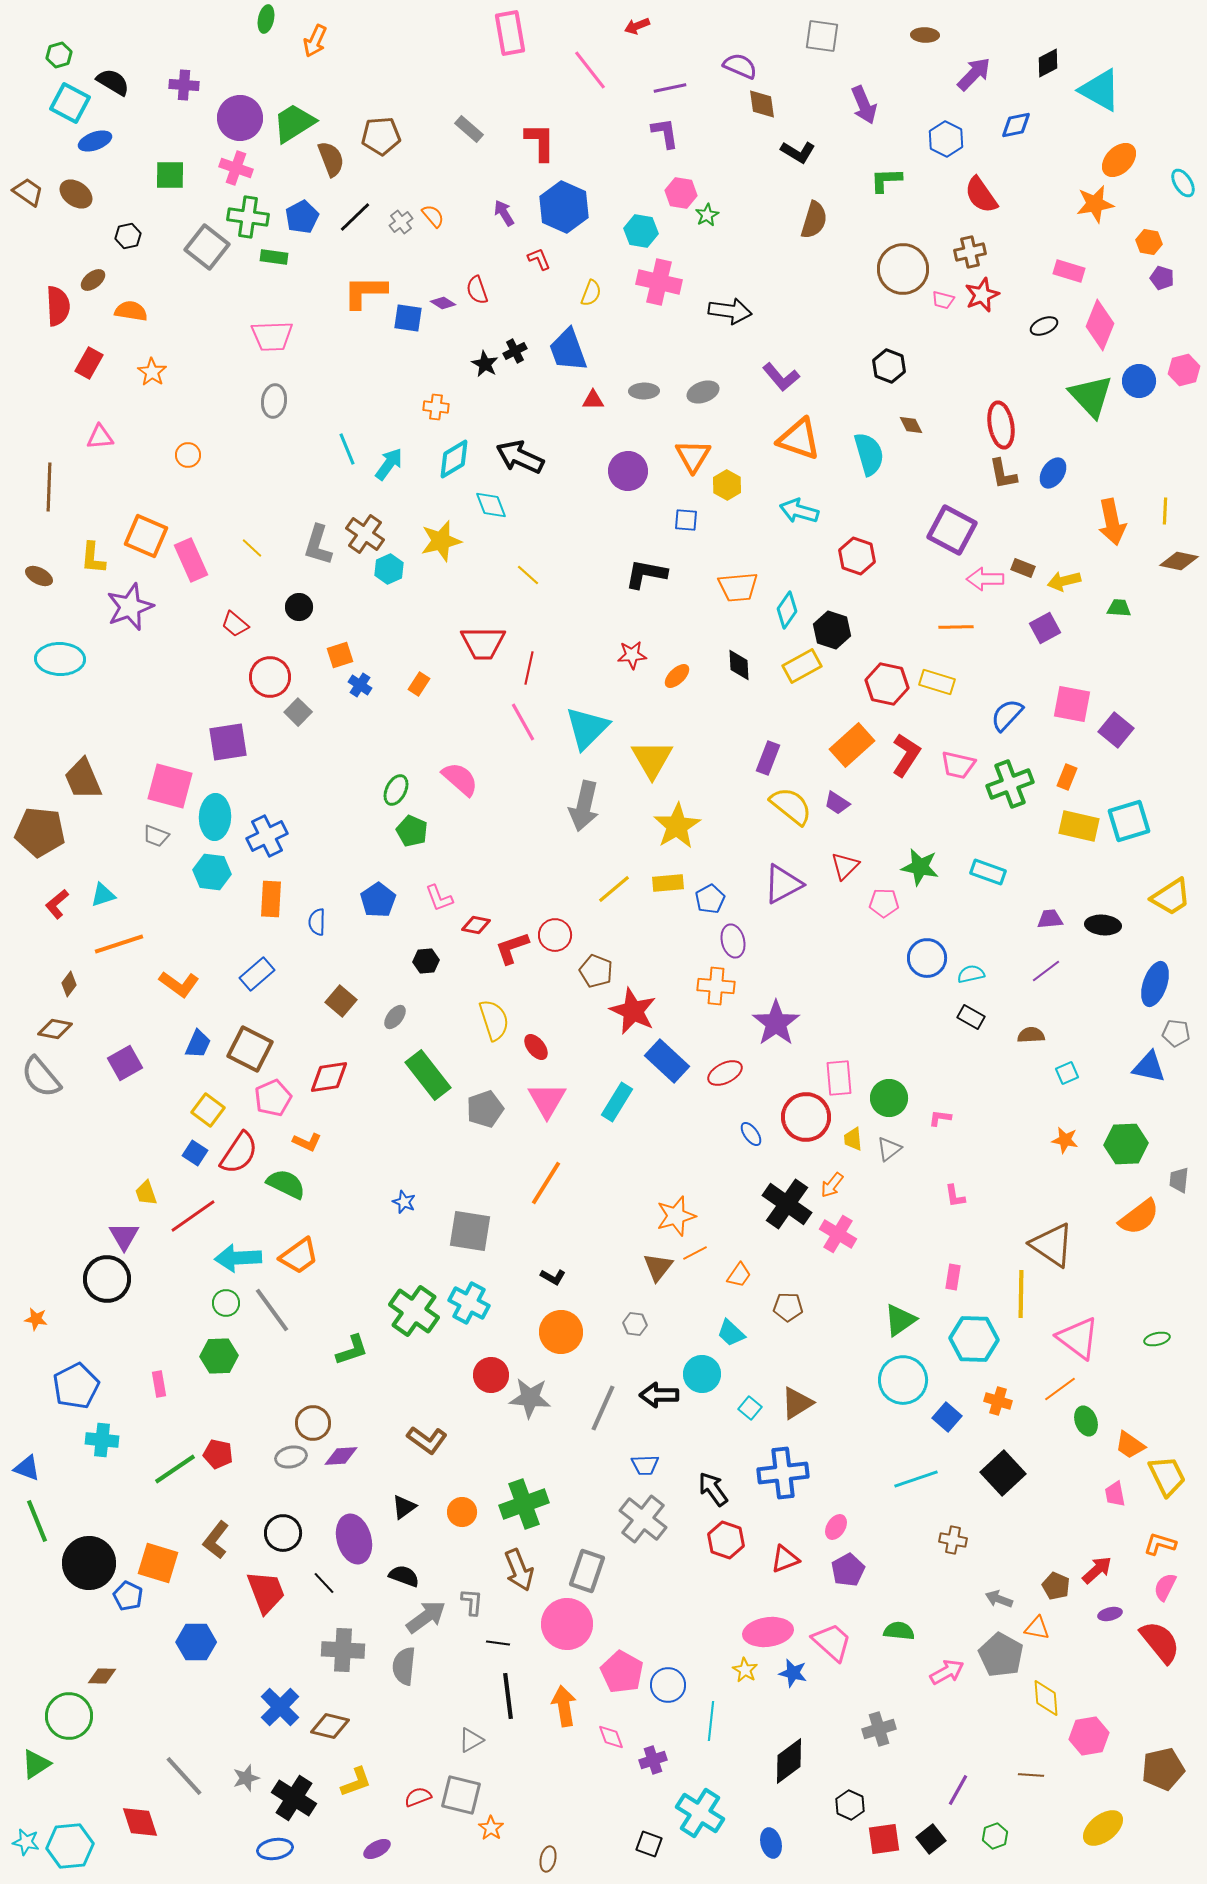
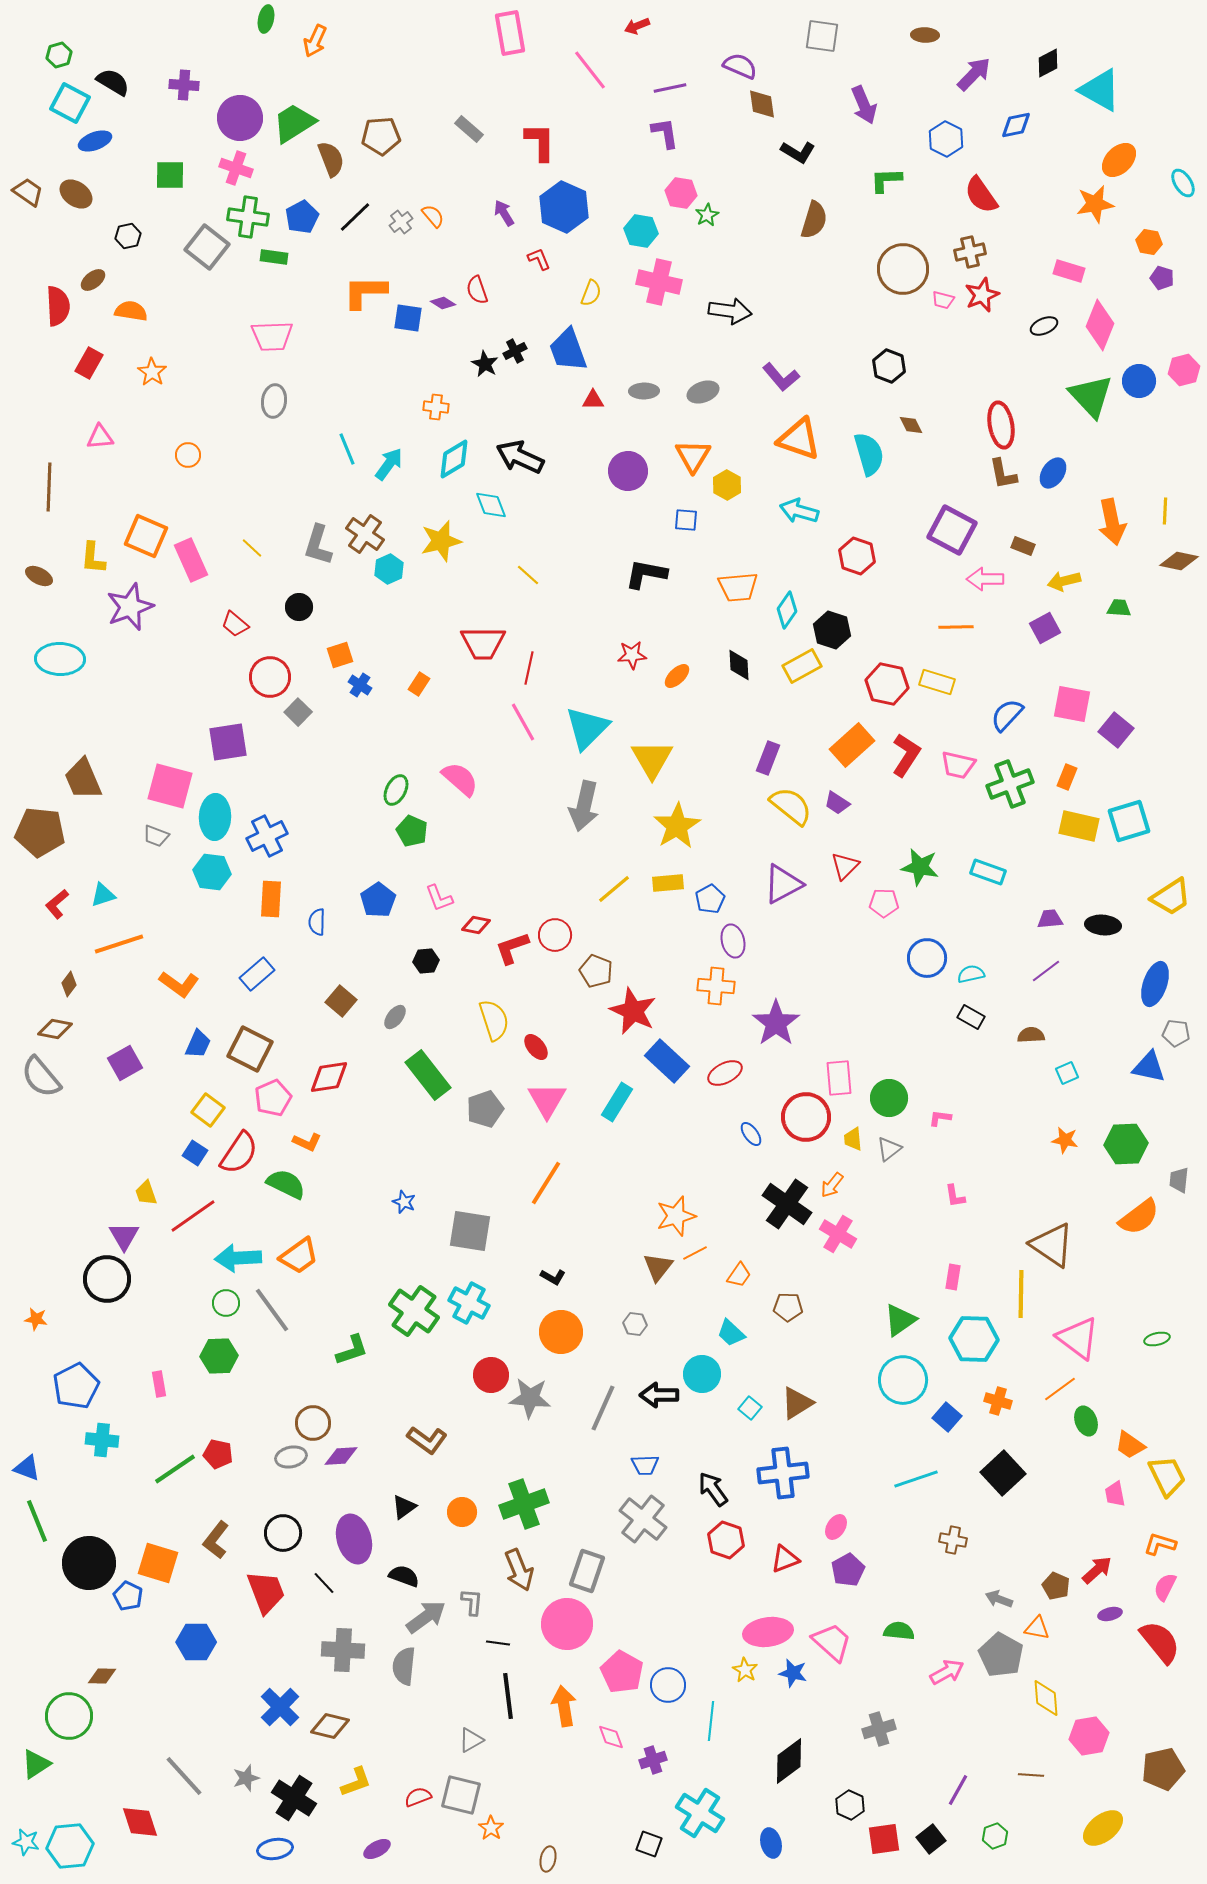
brown rectangle at (1023, 568): moved 22 px up
